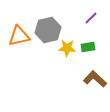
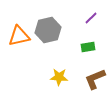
yellow star: moved 8 px left, 29 px down
brown L-shape: rotated 65 degrees counterclockwise
